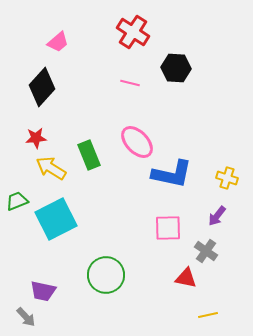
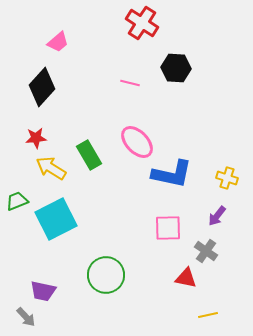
red cross: moved 9 px right, 9 px up
green rectangle: rotated 8 degrees counterclockwise
